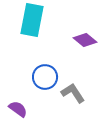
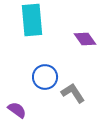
cyan rectangle: rotated 16 degrees counterclockwise
purple diamond: moved 1 px up; rotated 15 degrees clockwise
purple semicircle: moved 1 px left, 1 px down
